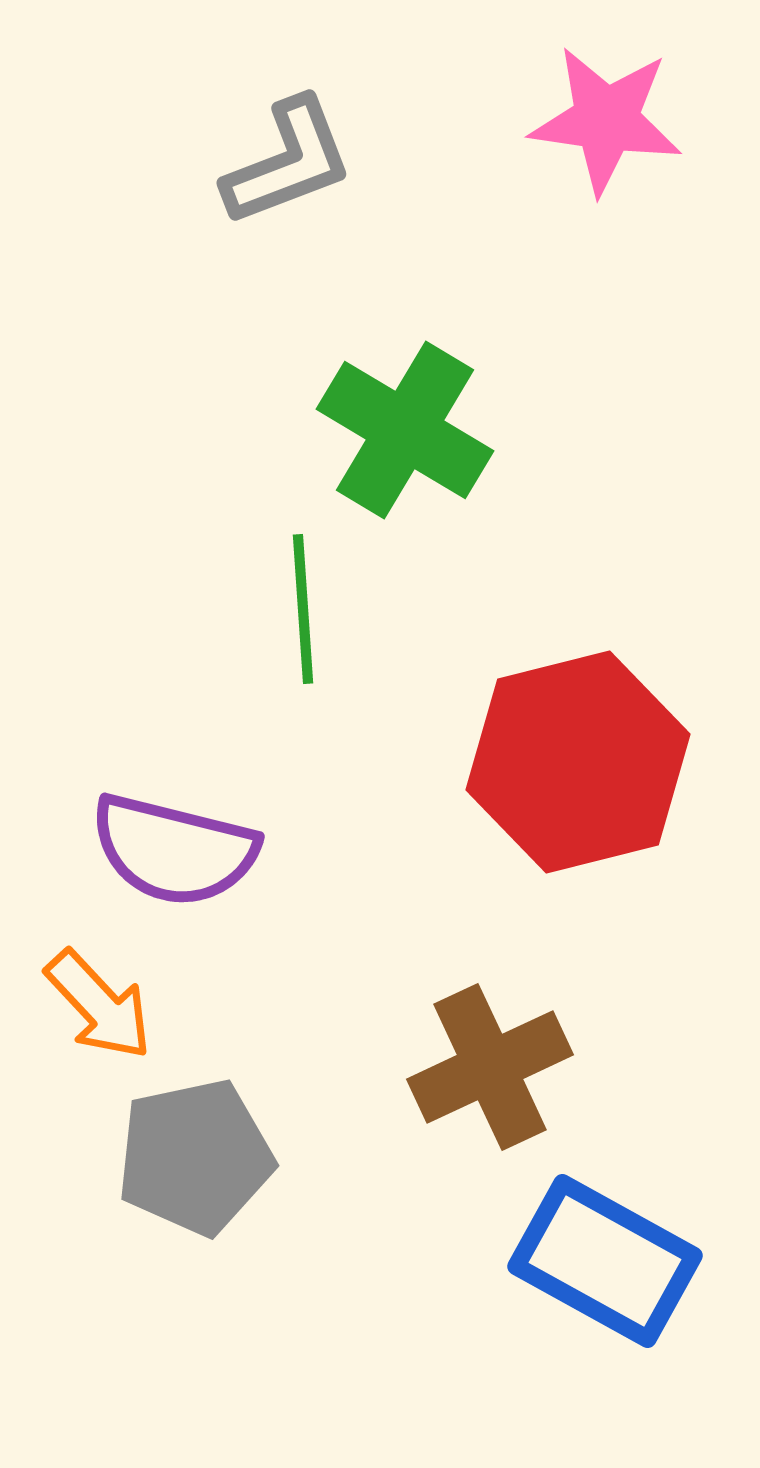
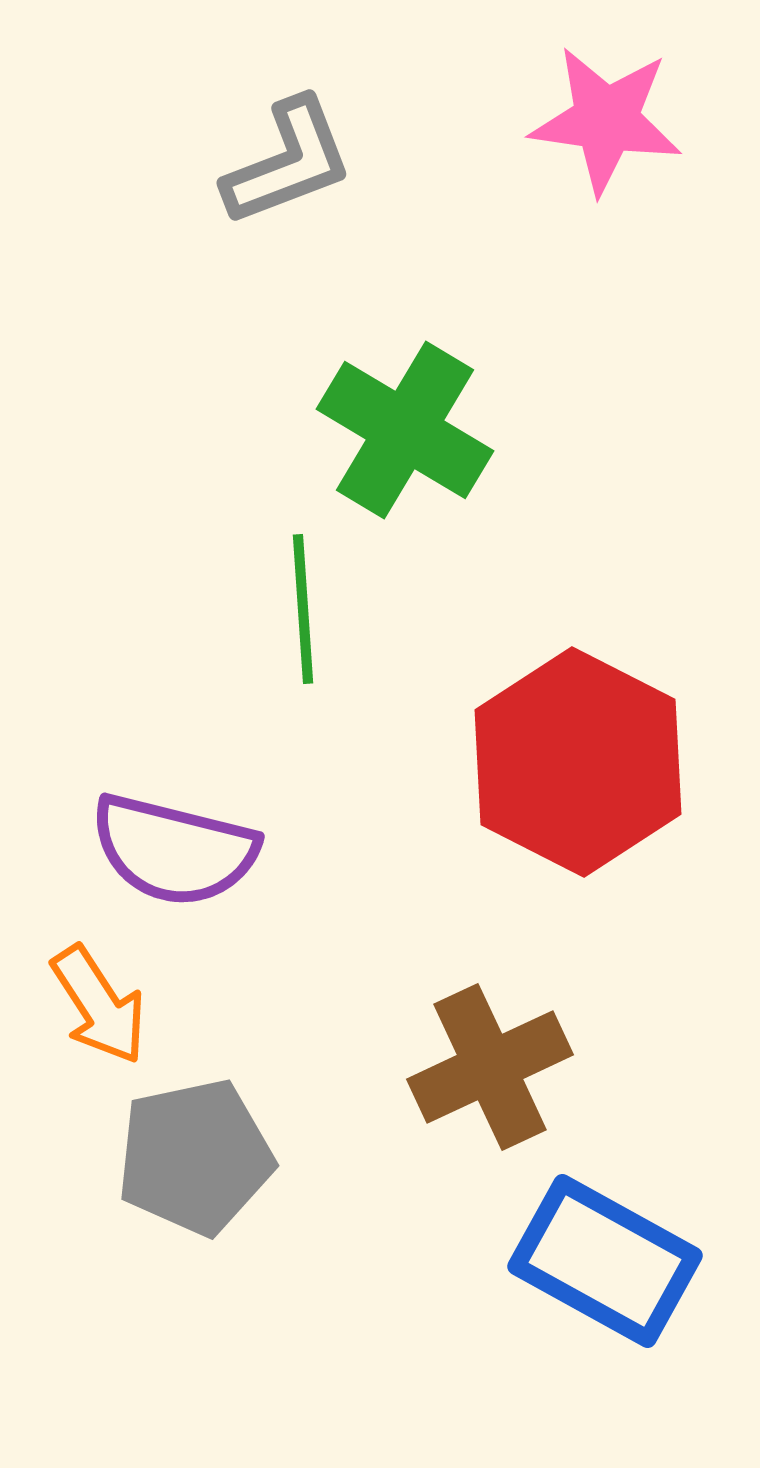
red hexagon: rotated 19 degrees counterclockwise
orange arrow: rotated 10 degrees clockwise
